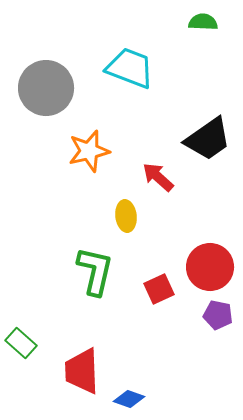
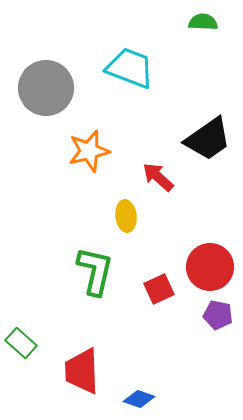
blue diamond: moved 10 px right
